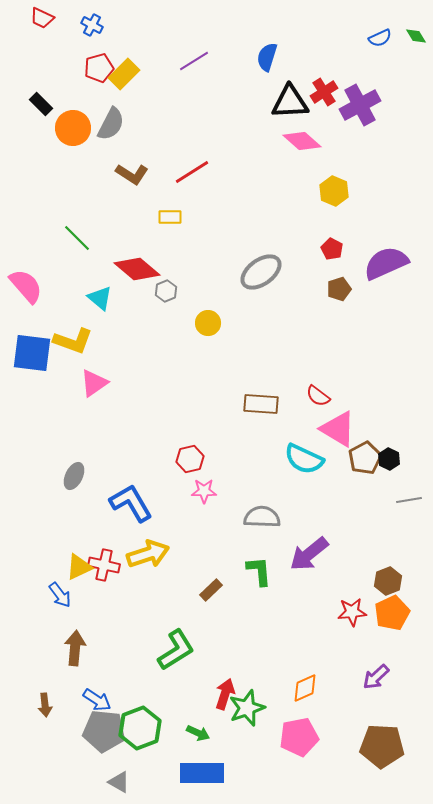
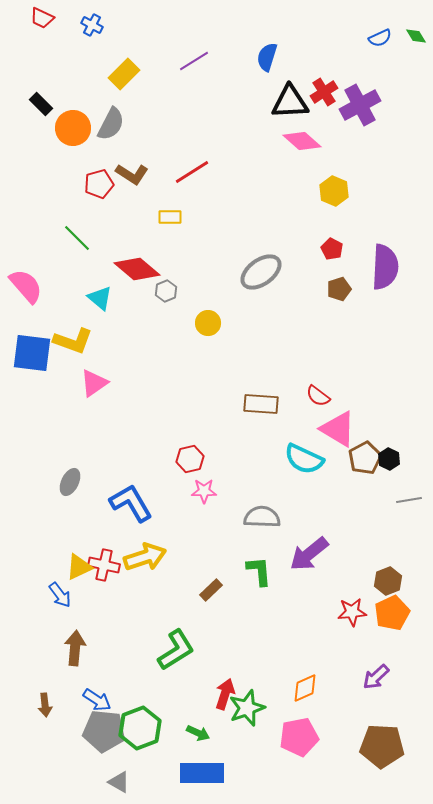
red pentagon at (99, 68): moved 116 px down
purple semicircle at (386, 263): moved 1 px left, 4 px down; rotated 117 degrees clockwise
gray ellipse at (74, 476): moved 4 px left, 6 px down
yellow arrow at (148, 554): moved 3 px left, 3 px down
